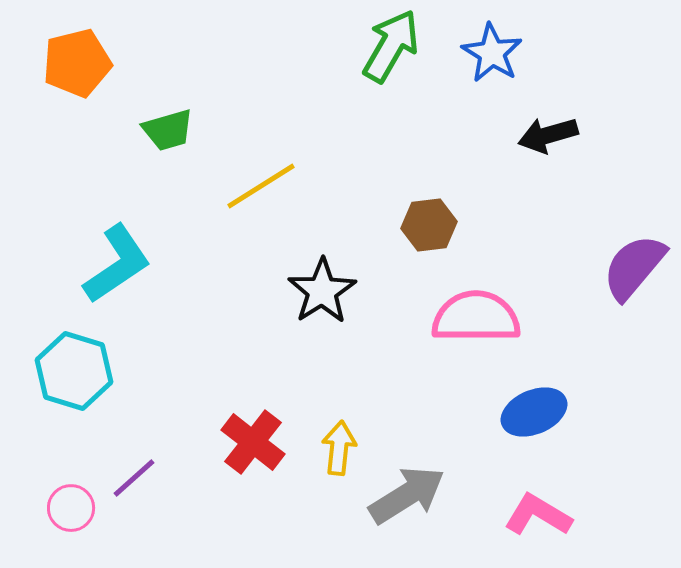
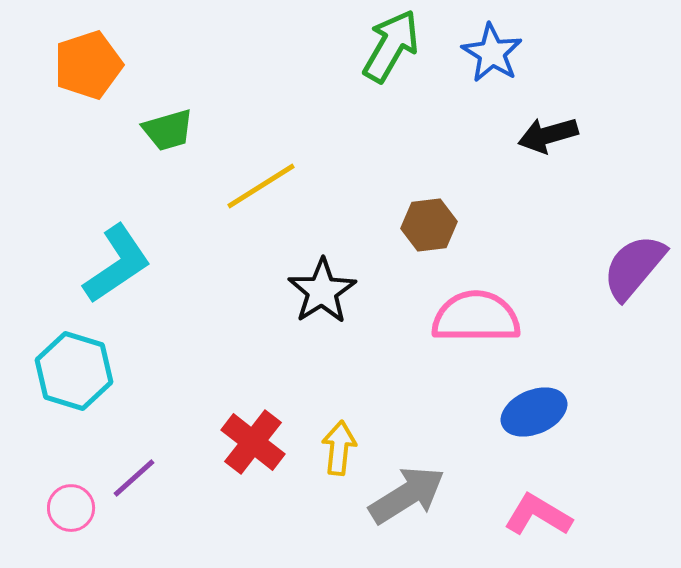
orange pentagon: moved 11 px right, 2 px down; rotated 4 degrees counterclockwise
